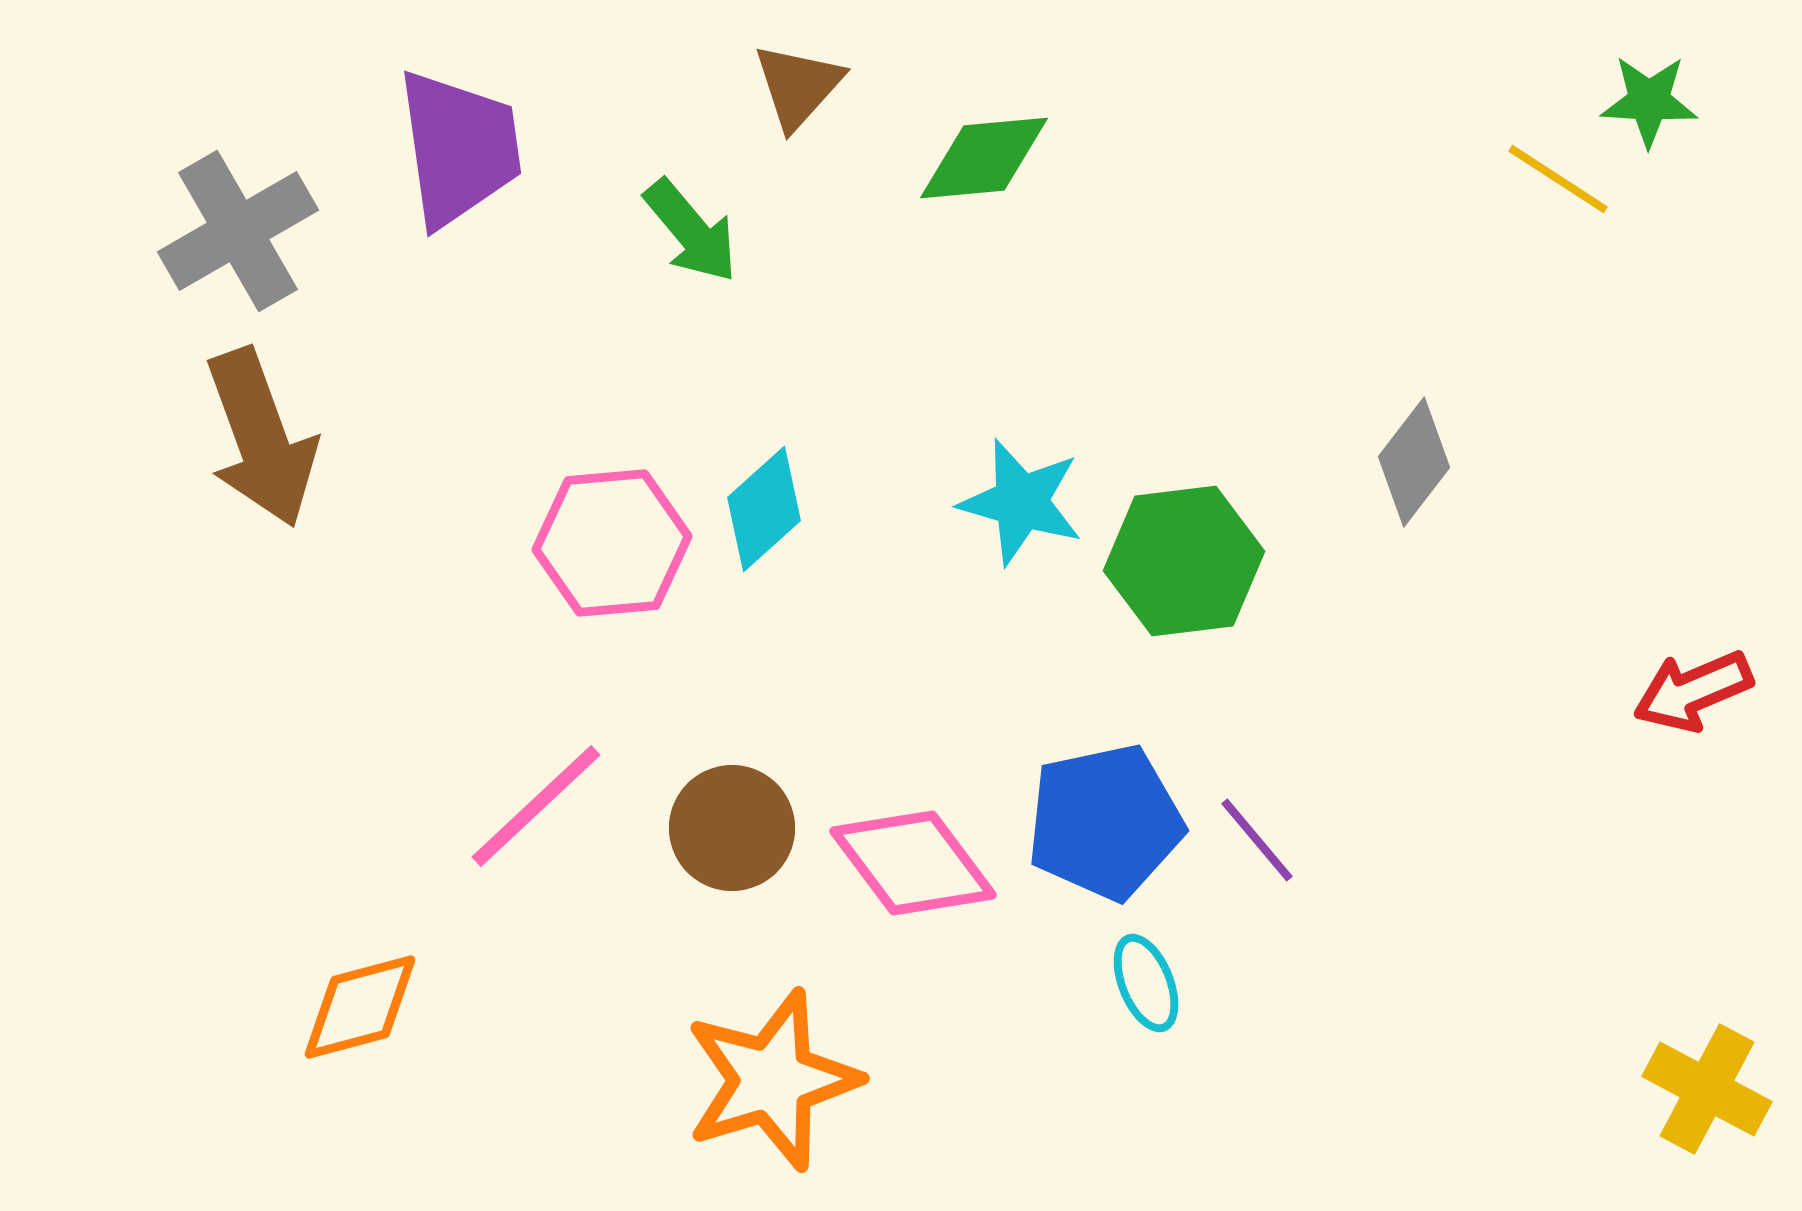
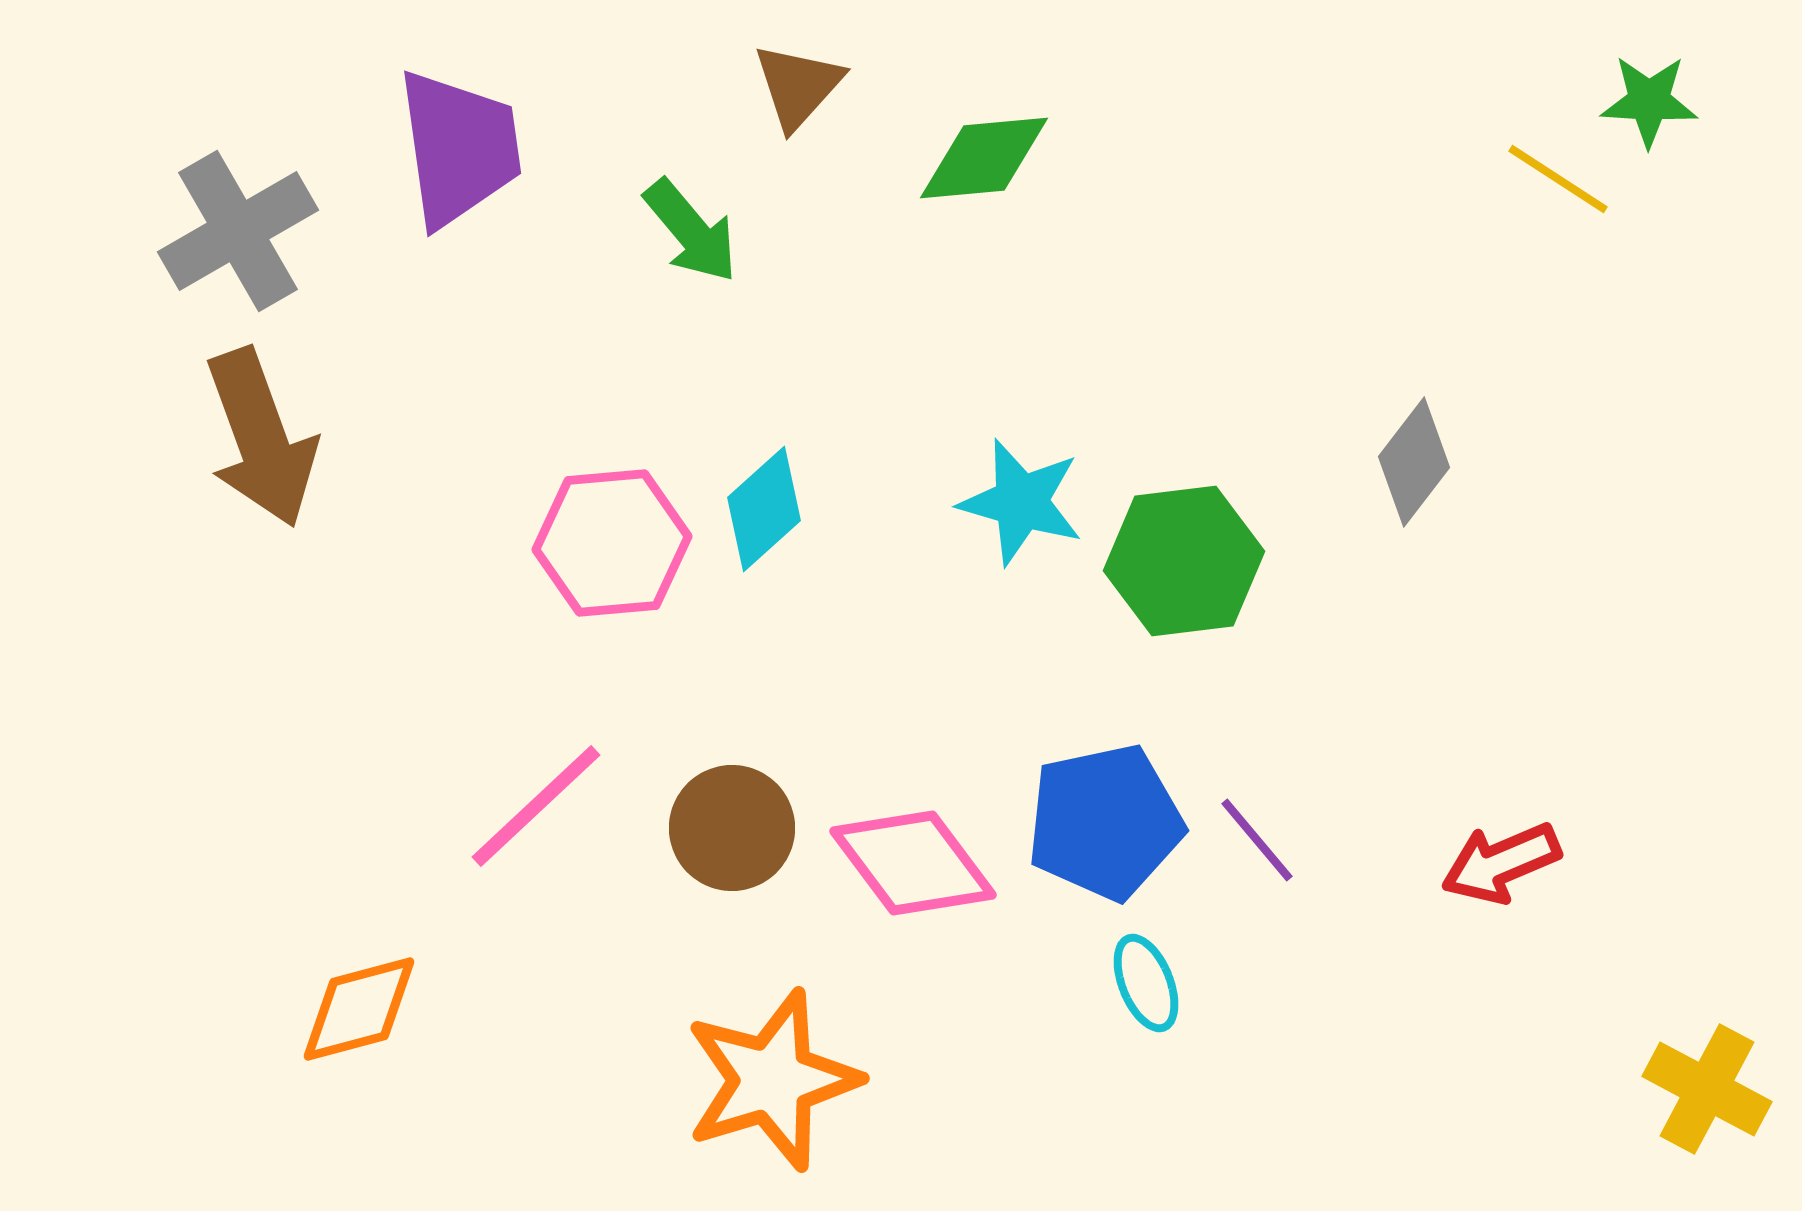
red arrow: moved 192 px left, 172 px down
orange diamond: moved 1 px left, 2 px down
